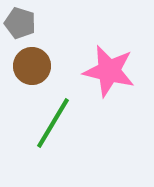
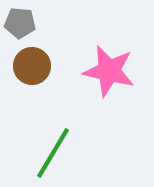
gray pentagon: rotated 12 degrees counterclockwise
green line: moved 30 px down
